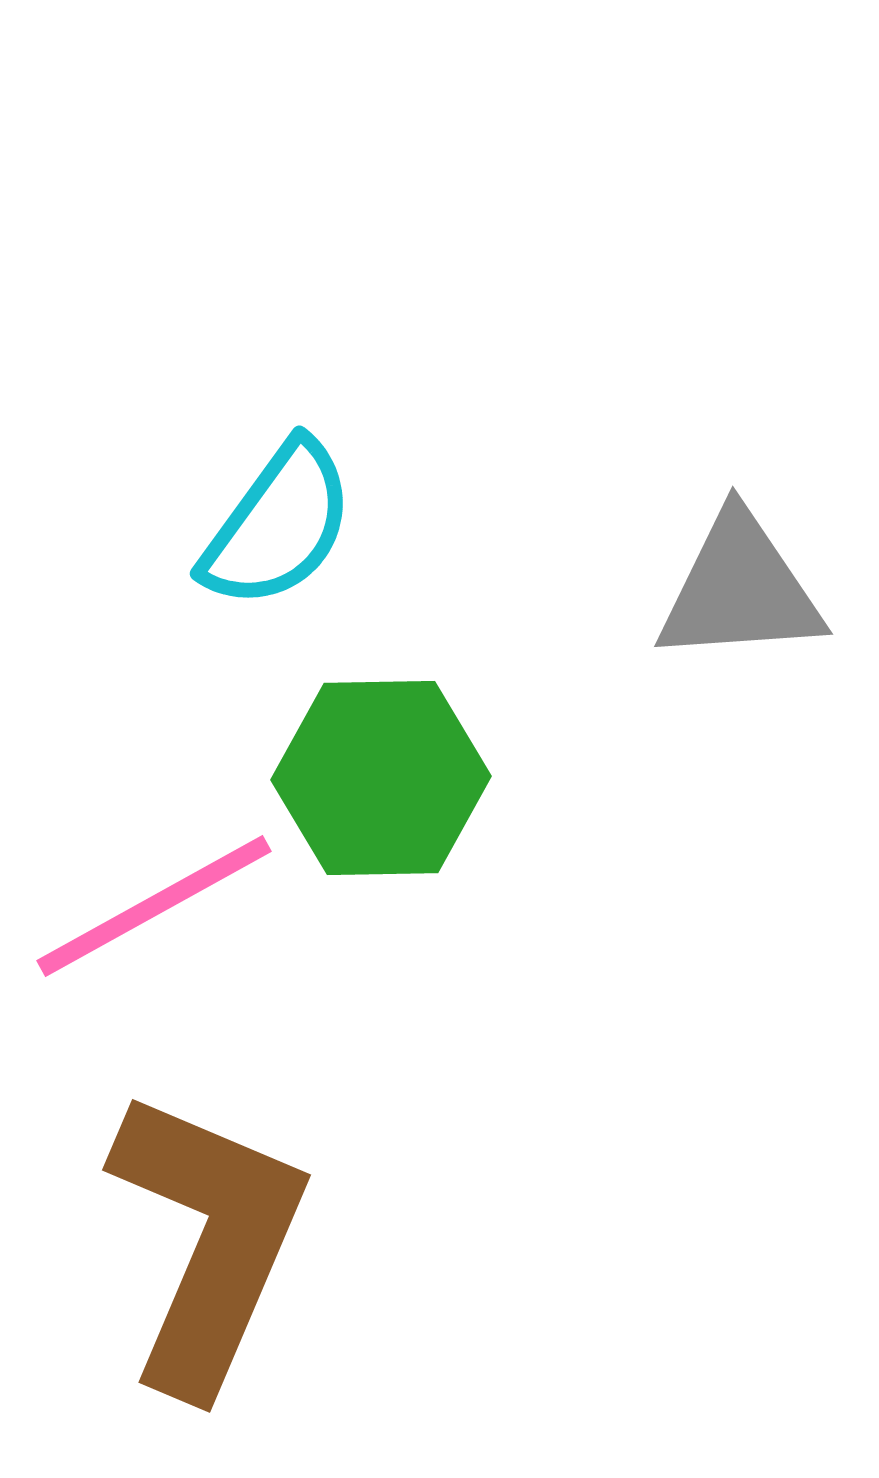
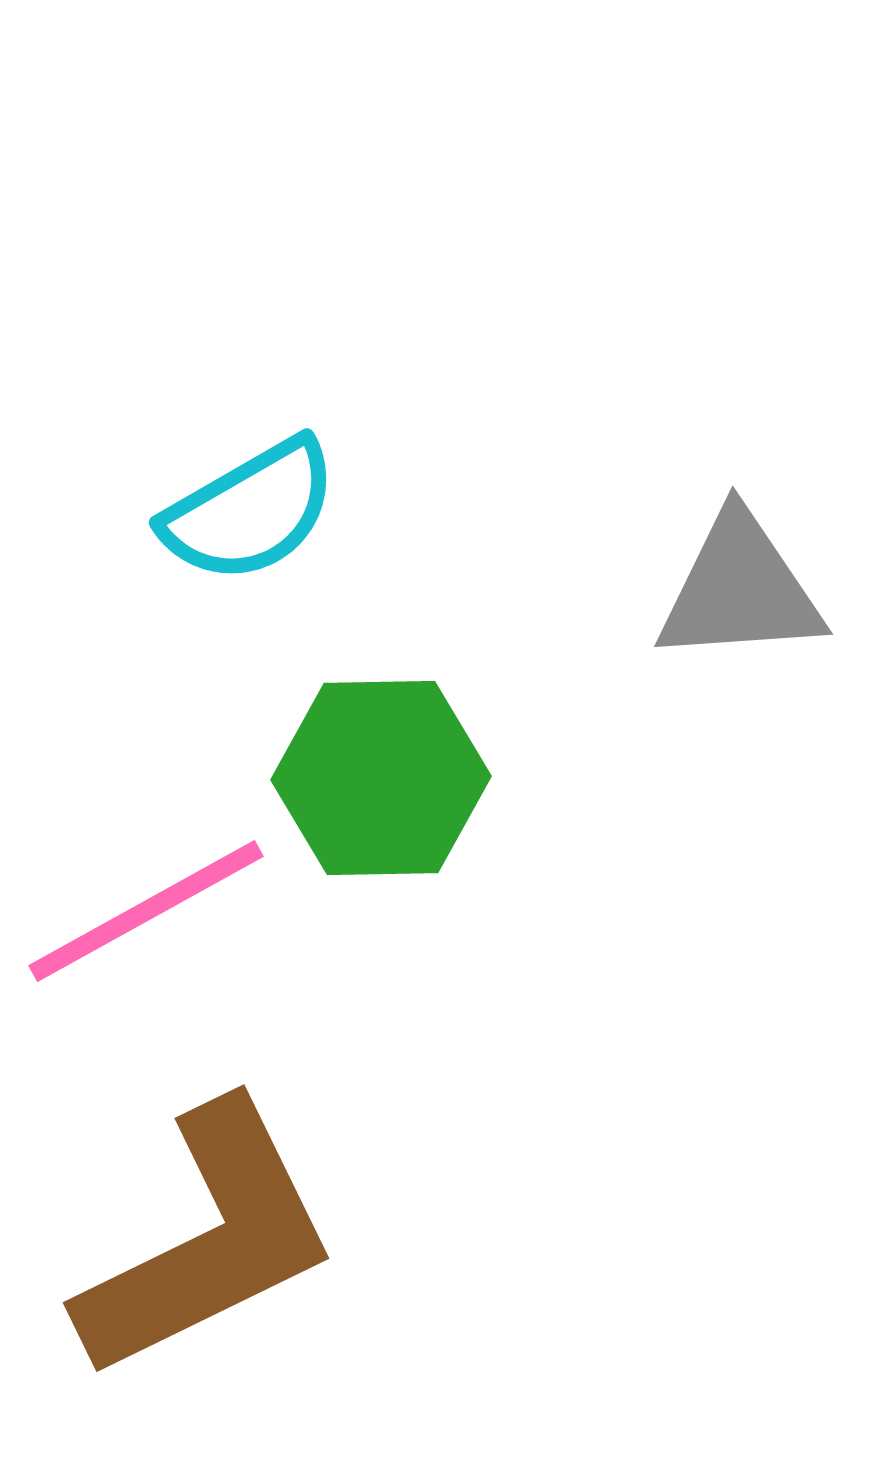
cyan semicircle: moved 28 px left, 14 px up; rotated 24 degrees clockwise
pink line: moved 8 px left, 5 px down
brown L-shape: rotated 41 degrees clockwise
